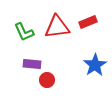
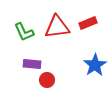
red rectangle: moved 1 px down
